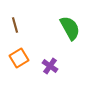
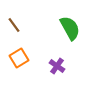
brown line: moved 1 px left; rotated 21 degrees counterclockwise
purple cross: moved 7 px right
